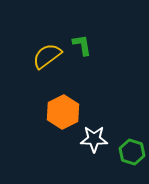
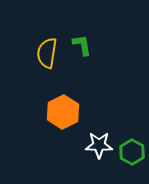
yellow semicircle: moved 3 px up; rotated 44 degrees counterclockwise
white star: moved 5 px right, 6 px down
green hexagon: rotated 10 degrees clockwise
